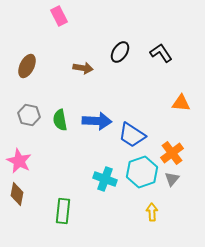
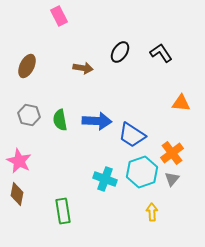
green rectangle: rotated 15 degrees counterclockwise
